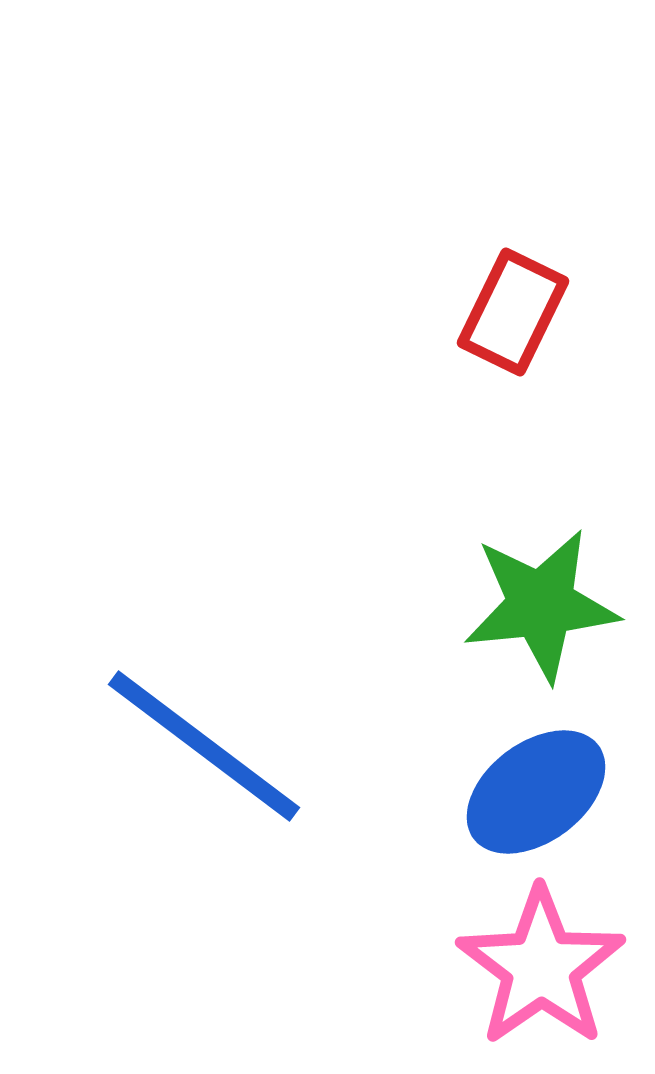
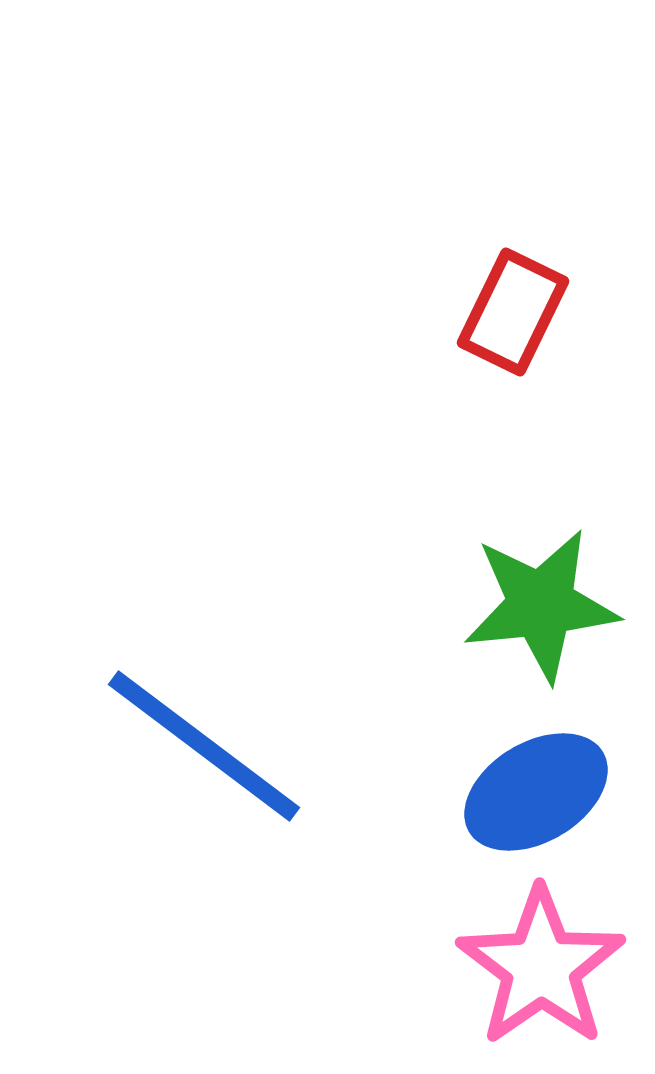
blue ellipse: rotated 6 degrees clockwise
